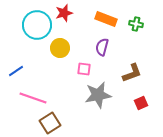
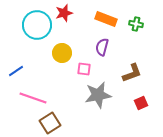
yellow circle: moved 2 px right, 5 px down
